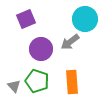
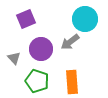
gray triangle: moved 28 px up
